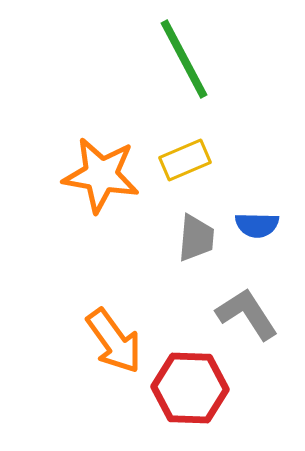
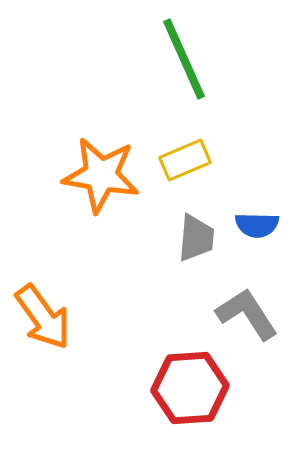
green line: rotated 4 degrees clockwise
orange arrow: moved 71 px left, 24 px up
red hexagon: rotated 6 degrees counterclockwise
